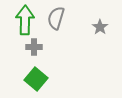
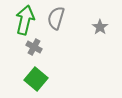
green arrow: rotated 12 degrees clockwise
gray cross: rotated 28 degrees clockwise
